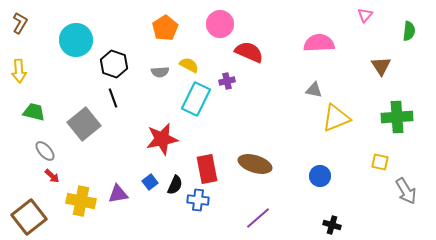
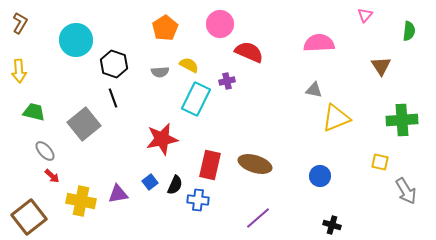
green cross: moved 5 px right, 3 px down
red rectangle: moved 3 px right, 4 px up; rotated 24 degrees clockwise
